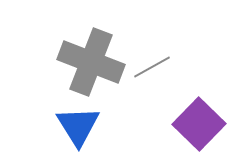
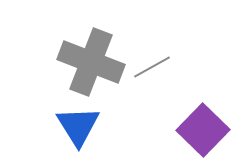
purple square: moved 4 px right, 6 px down
